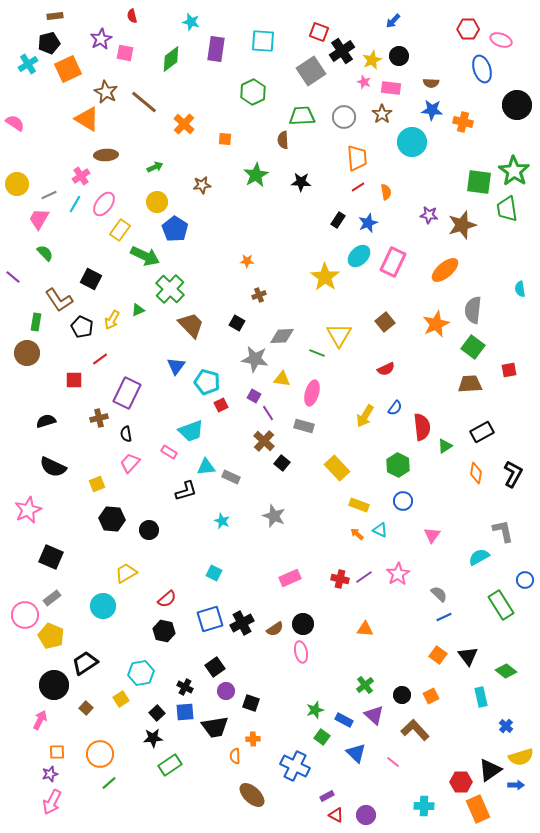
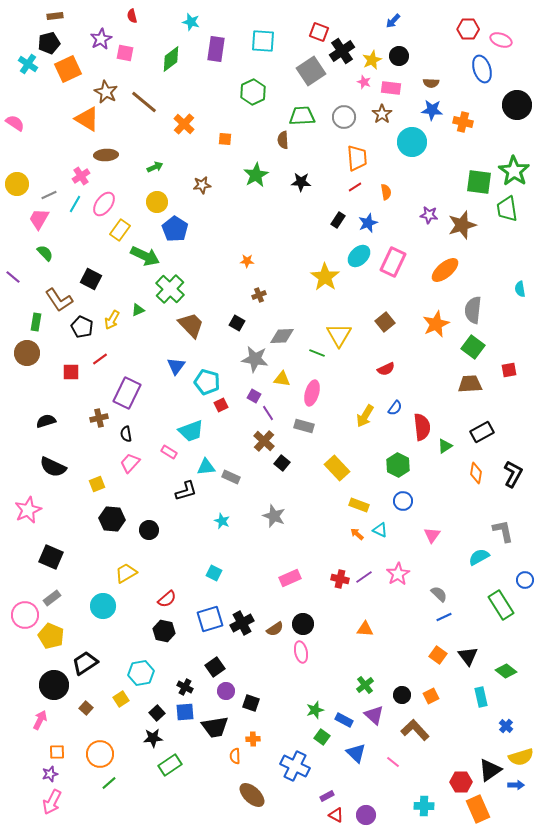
cyan cross at (28, 64): rotated 24 degrees counterclockwise
red line at (358, 187): moved 3 px left
red square at (74, 380): moved 3 px left, 8 px up
